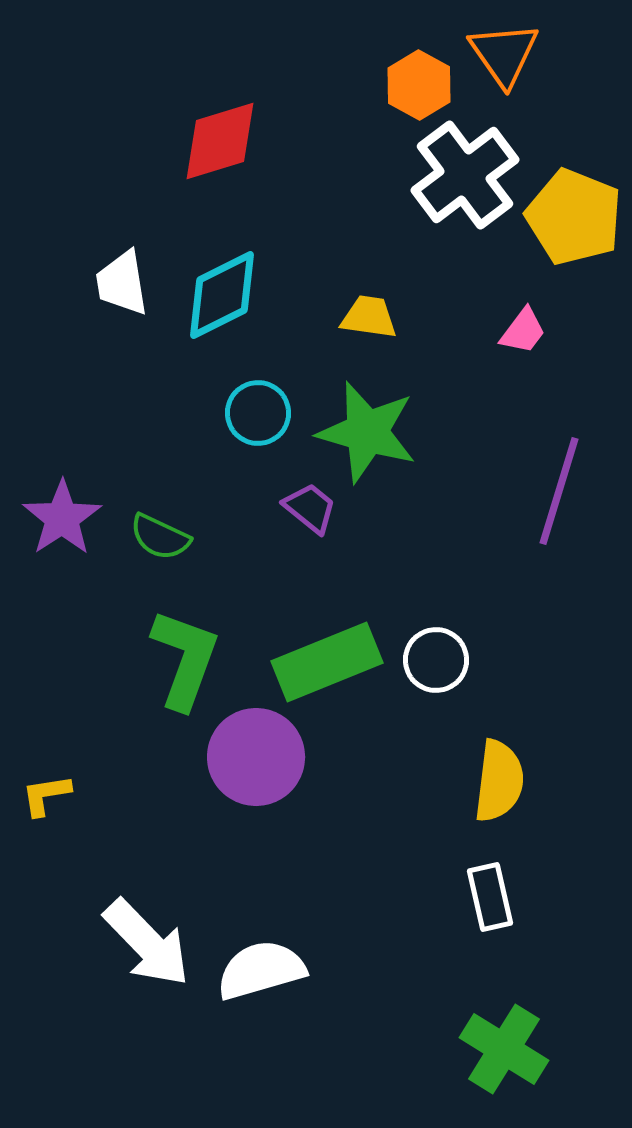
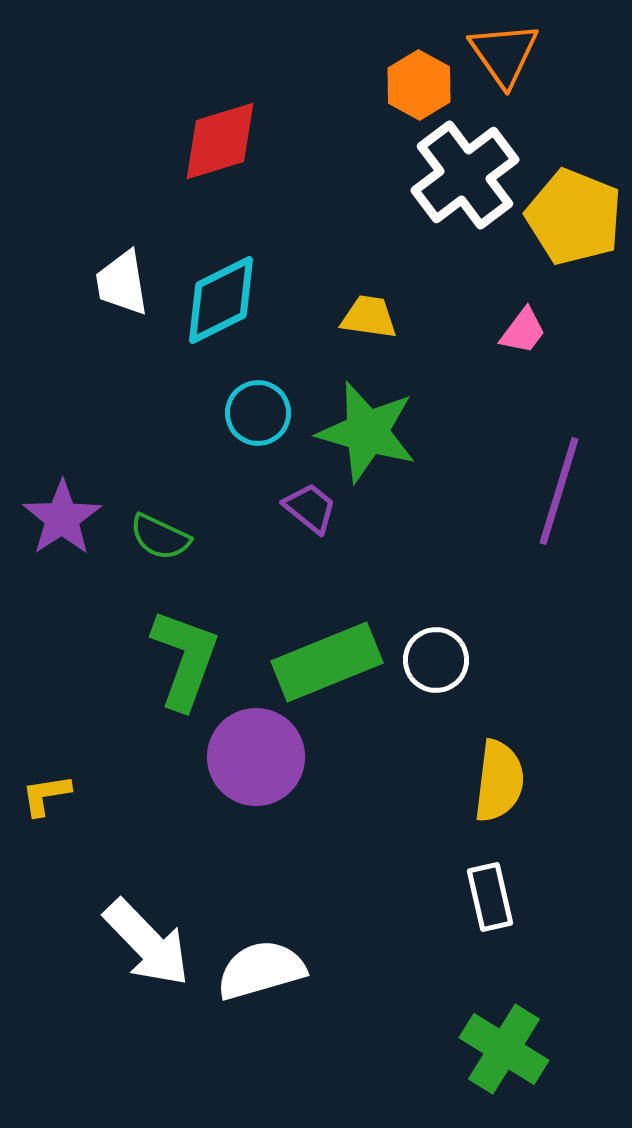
cyan diamond: moved 1 px left, 5 px down
